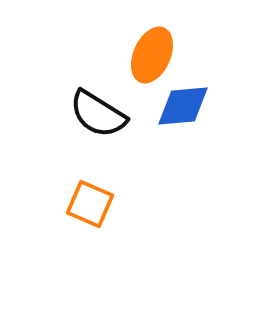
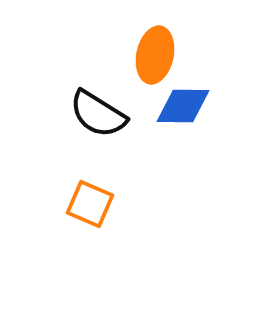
orange ellipse: moved 3 px right; rotated 12 degrees counterclockwise
blue diamond: rotated 6 degrees clockwise
